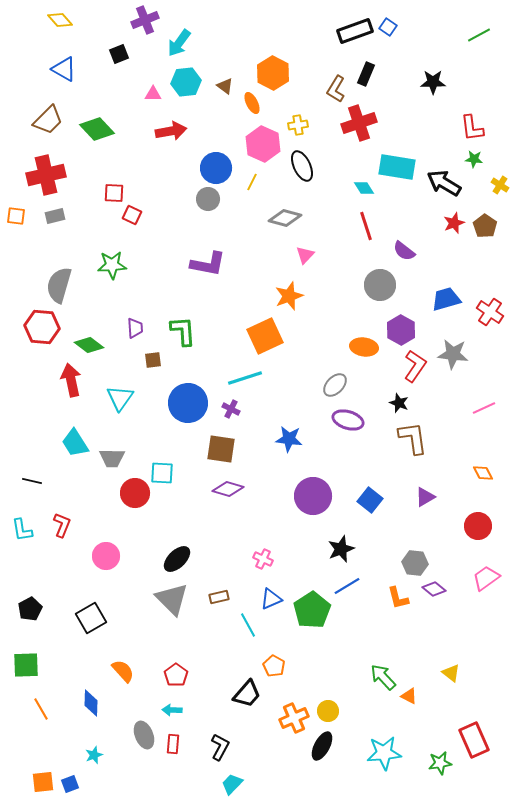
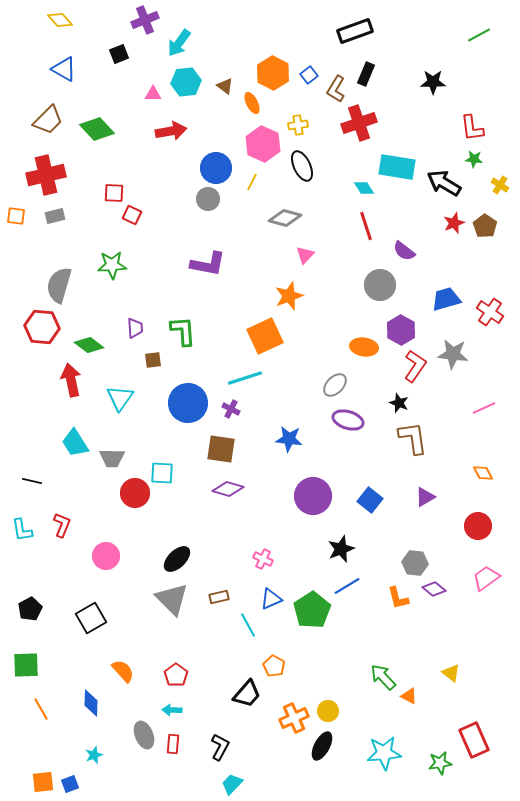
blue square at (388, 27): moved 79 px left, 48 px down; rotated 18 degrees clockwise
